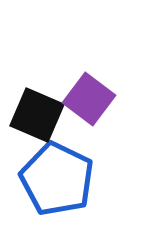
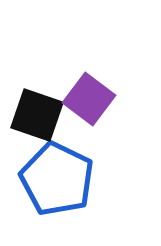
black square: rotated 4 degrees counterclockwise
